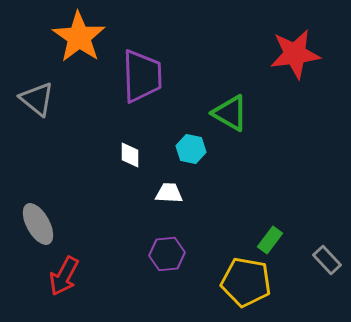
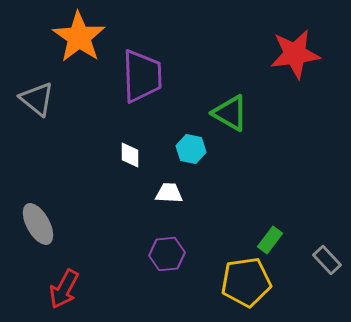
red arrow: moved 13 px down
yellow pentagon: rotated 18 degrees counterclockwise
